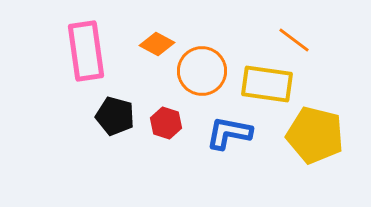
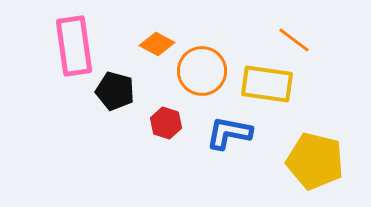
pink rectangle: moved 12 px left, 5 px up
black pentagon: moved 25 px up
yellow pentagon: moved 26 px down
